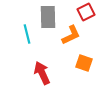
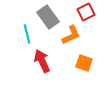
gray rectangle: rotated 35 degrees counterclockwise
red arrow: moved 12 px up
